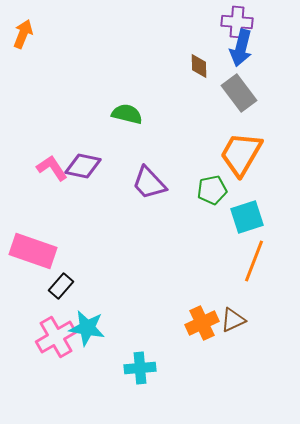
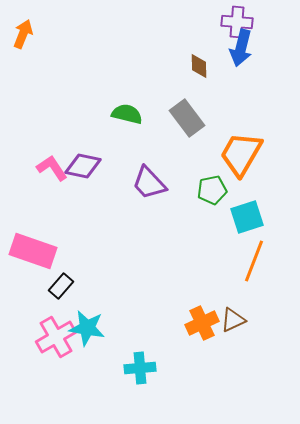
gray rectangle: moved 52 px left, 25 px down
